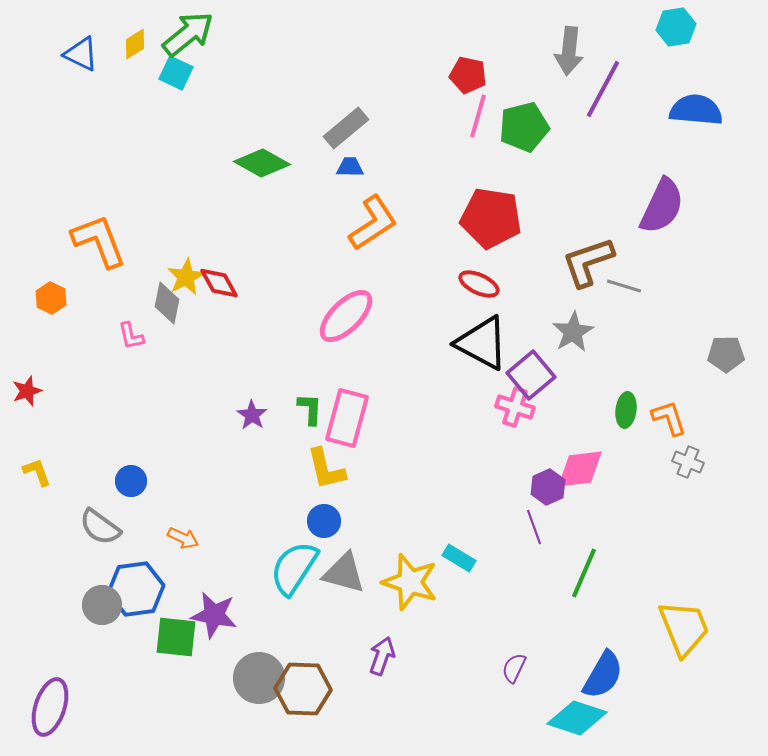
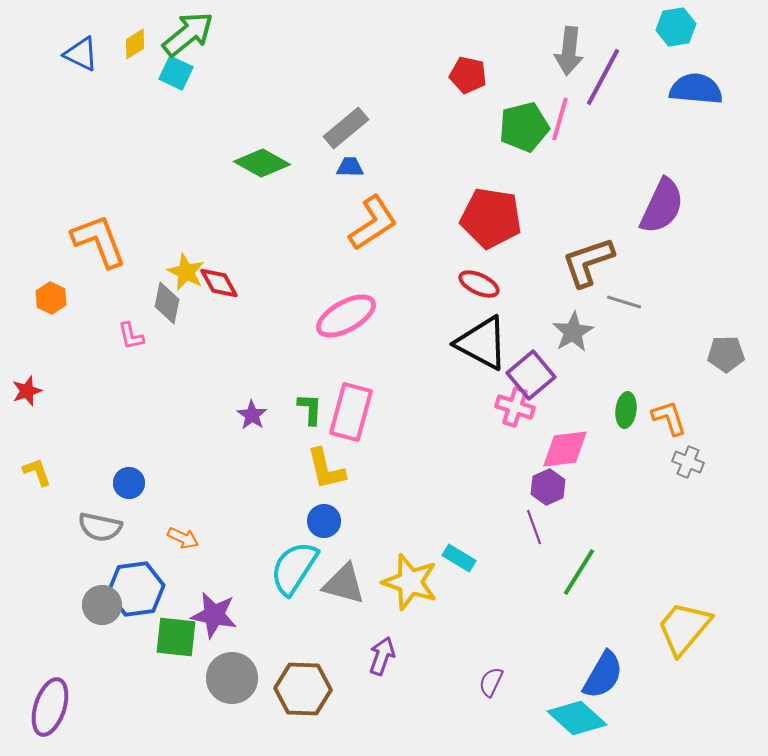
purple line at (603, 89): moved 12 px up
blue semicircle at (696, 110): moved 21 px up
pink line at (478, 116): moved 82 px right, 3 px down
yellow star at (186, 277): moved 5 px up; rotated 18 degrees counterclockwise
gray line at (624, 286): moved 16 px down
pink ellipse at (346, 316): rotated 16 degrees clockwise
pink rectangle at (347, 418): moved 4 px right, 6 px up
pink diamond at (580, 469): moved 15 px left, 20 px up
blue circle at (131, 481): moved 2 px left, 2 px down
gray semicircle at (100, 527): rotated 24 degrees counterclockwise
gray triangle at (344, 573): moved 11 px down
green line at (584, 573): moved 5 px left, 1 px up; rotated 9 degrees clockwise
yellow trapezoid at (684, 628): rotated 118 degrees counterclockwise
purple semicircle at (514, 668): moved 23 px left, 14 px down
gray circle at (259, 678): moved 27 px left
cyan diamond at (577, 718): rotated 24 degrees clockwise
